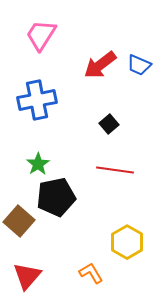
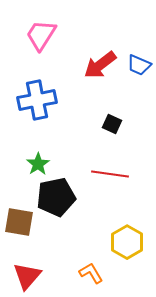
black square: moved 3 px right; rotated 24 degrees counterclockwise
red line: moved 5 px left, 4 px down
brown square: moved 1 px down; rotated 32 degrees counterclockwise
